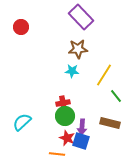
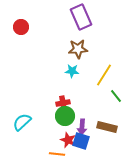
purple rectangle: rotated 20 degrees clockwise
brown rectangle: moved 3 px left, 4 px down
red star: moved 1 px right, 2 px down
